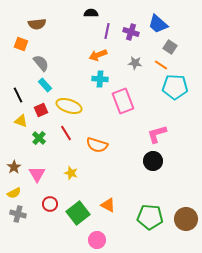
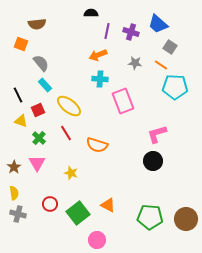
yellow ellipse: rotated 20 degrees clockwise
red square: moved 3 px left
pink triangle: moved 11 px up
yellow semicircle: rotated 72 degrees counterclockwise
